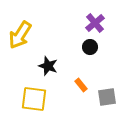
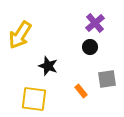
orange rectangle: moved 6 px down
gray square: moved 18 px up
